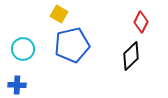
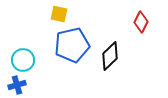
yellow square: rotated 18 degrees counterclockwise
cyan circle: moved 11 px down
black diamond: moved 21 px left
blue cross: rotated 18 degrees counterclockwise
